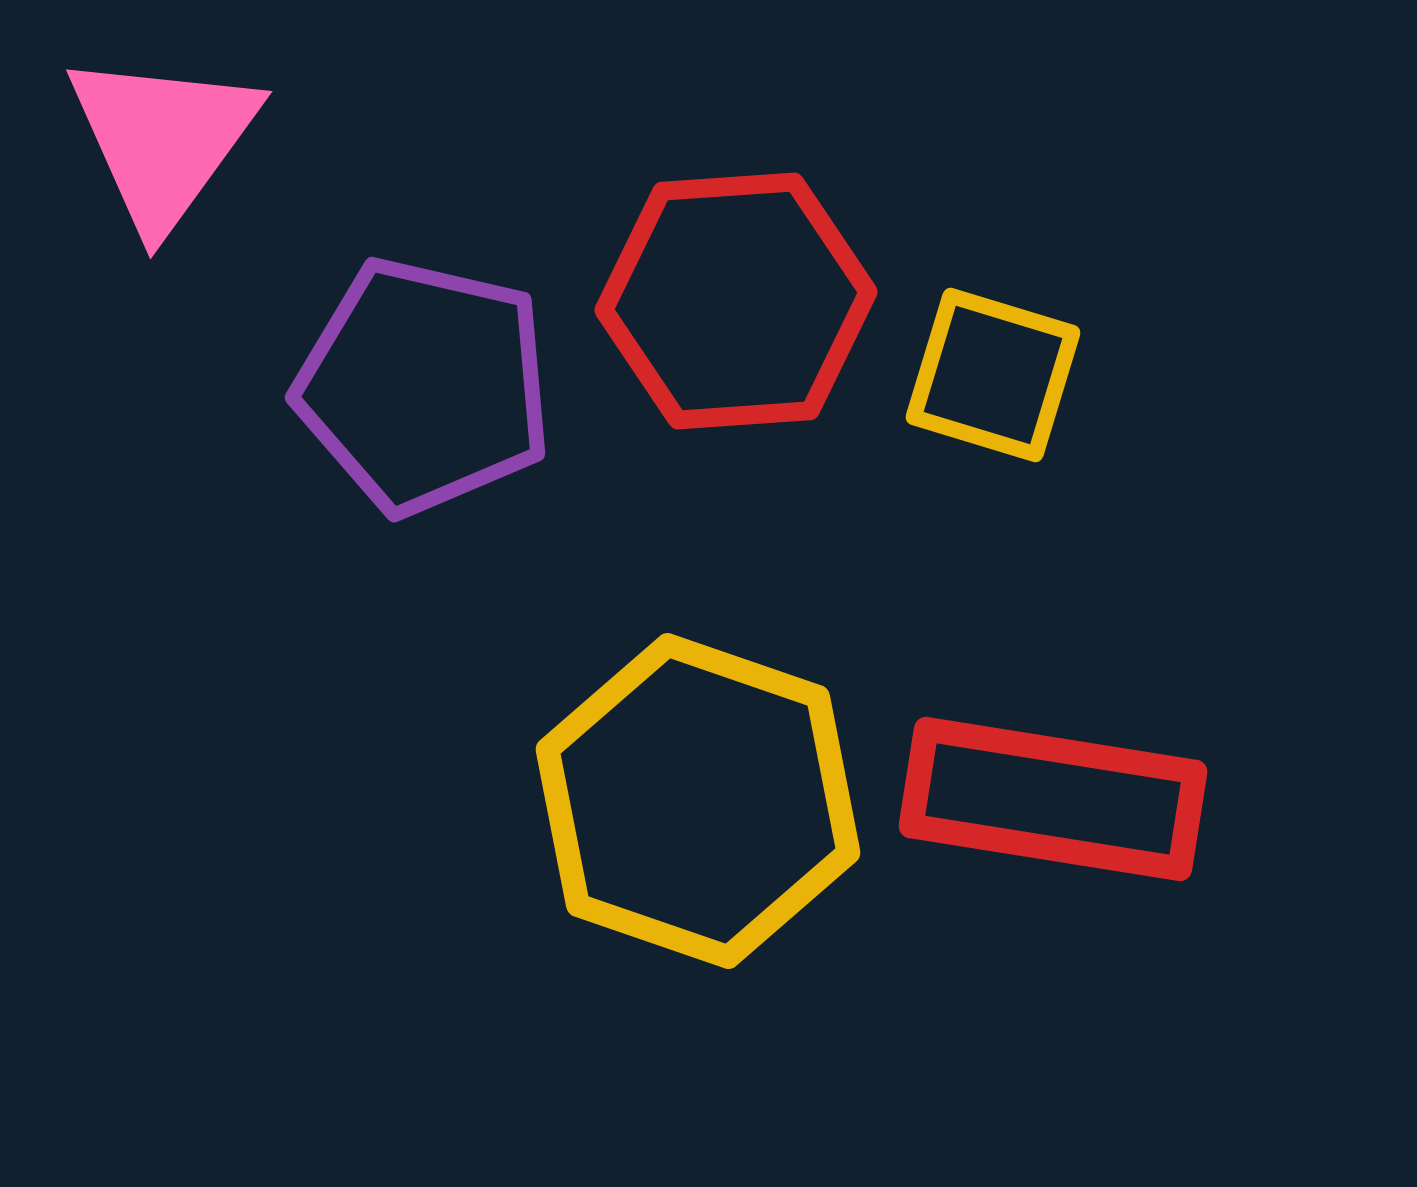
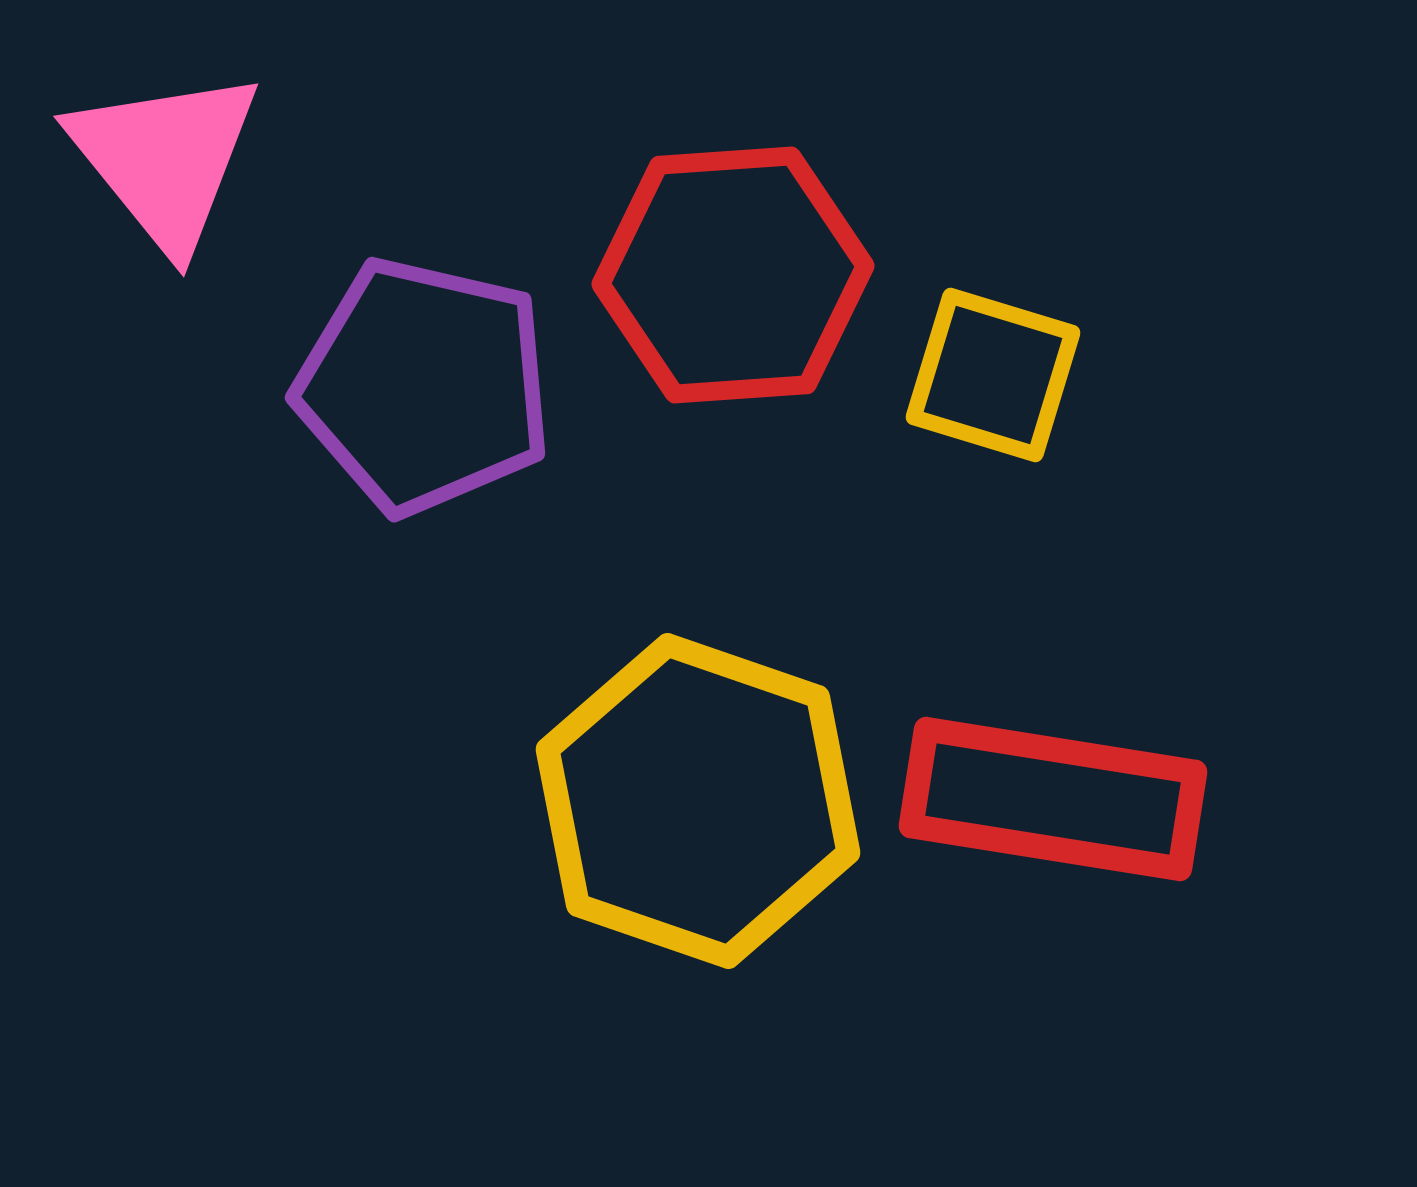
pink triangle: moved 2 px right, 19 px down; rotated 15 degrees counterclockwise
red hexagon: moved 3 px left, 26 px up
